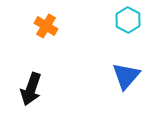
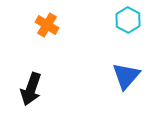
orange cross: moved 1 px right, 1 px up
